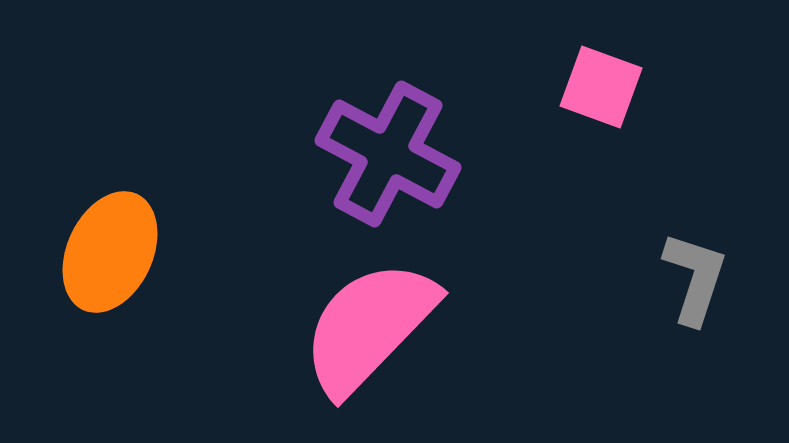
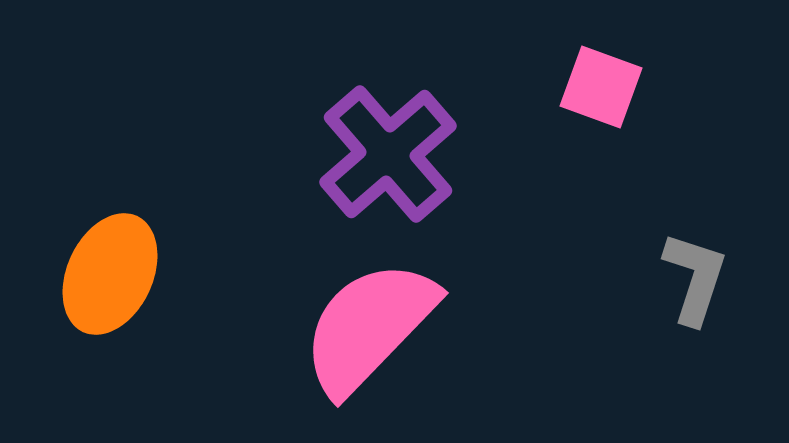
purple cross: rotated 21 degrees clockwise
orange ellipse: moved 22 px down
